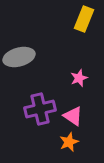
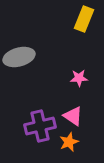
pink star: rotated 18 degrees clockwise
purple cross: moved 17 px down
